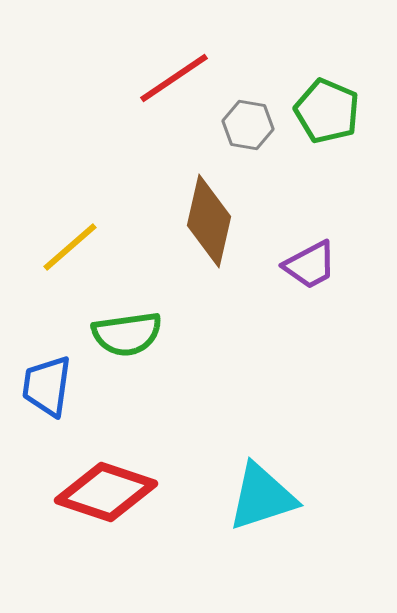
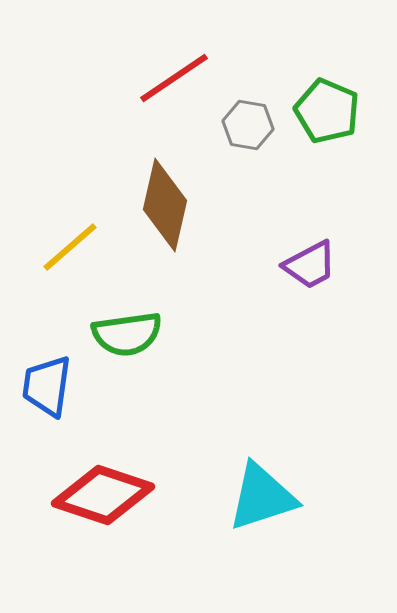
brown diamond: moved 44 px left, 16 px up
red diamond: moved 3 px left, 3 px down
